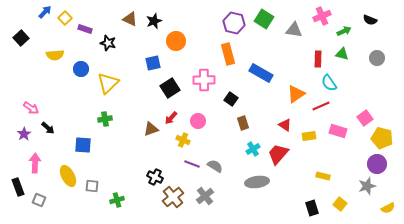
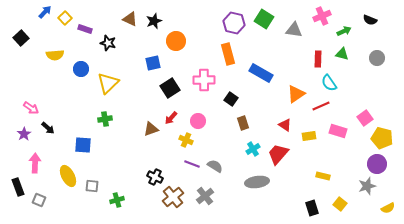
yellow cross at (183, 140): moved 3 px right
